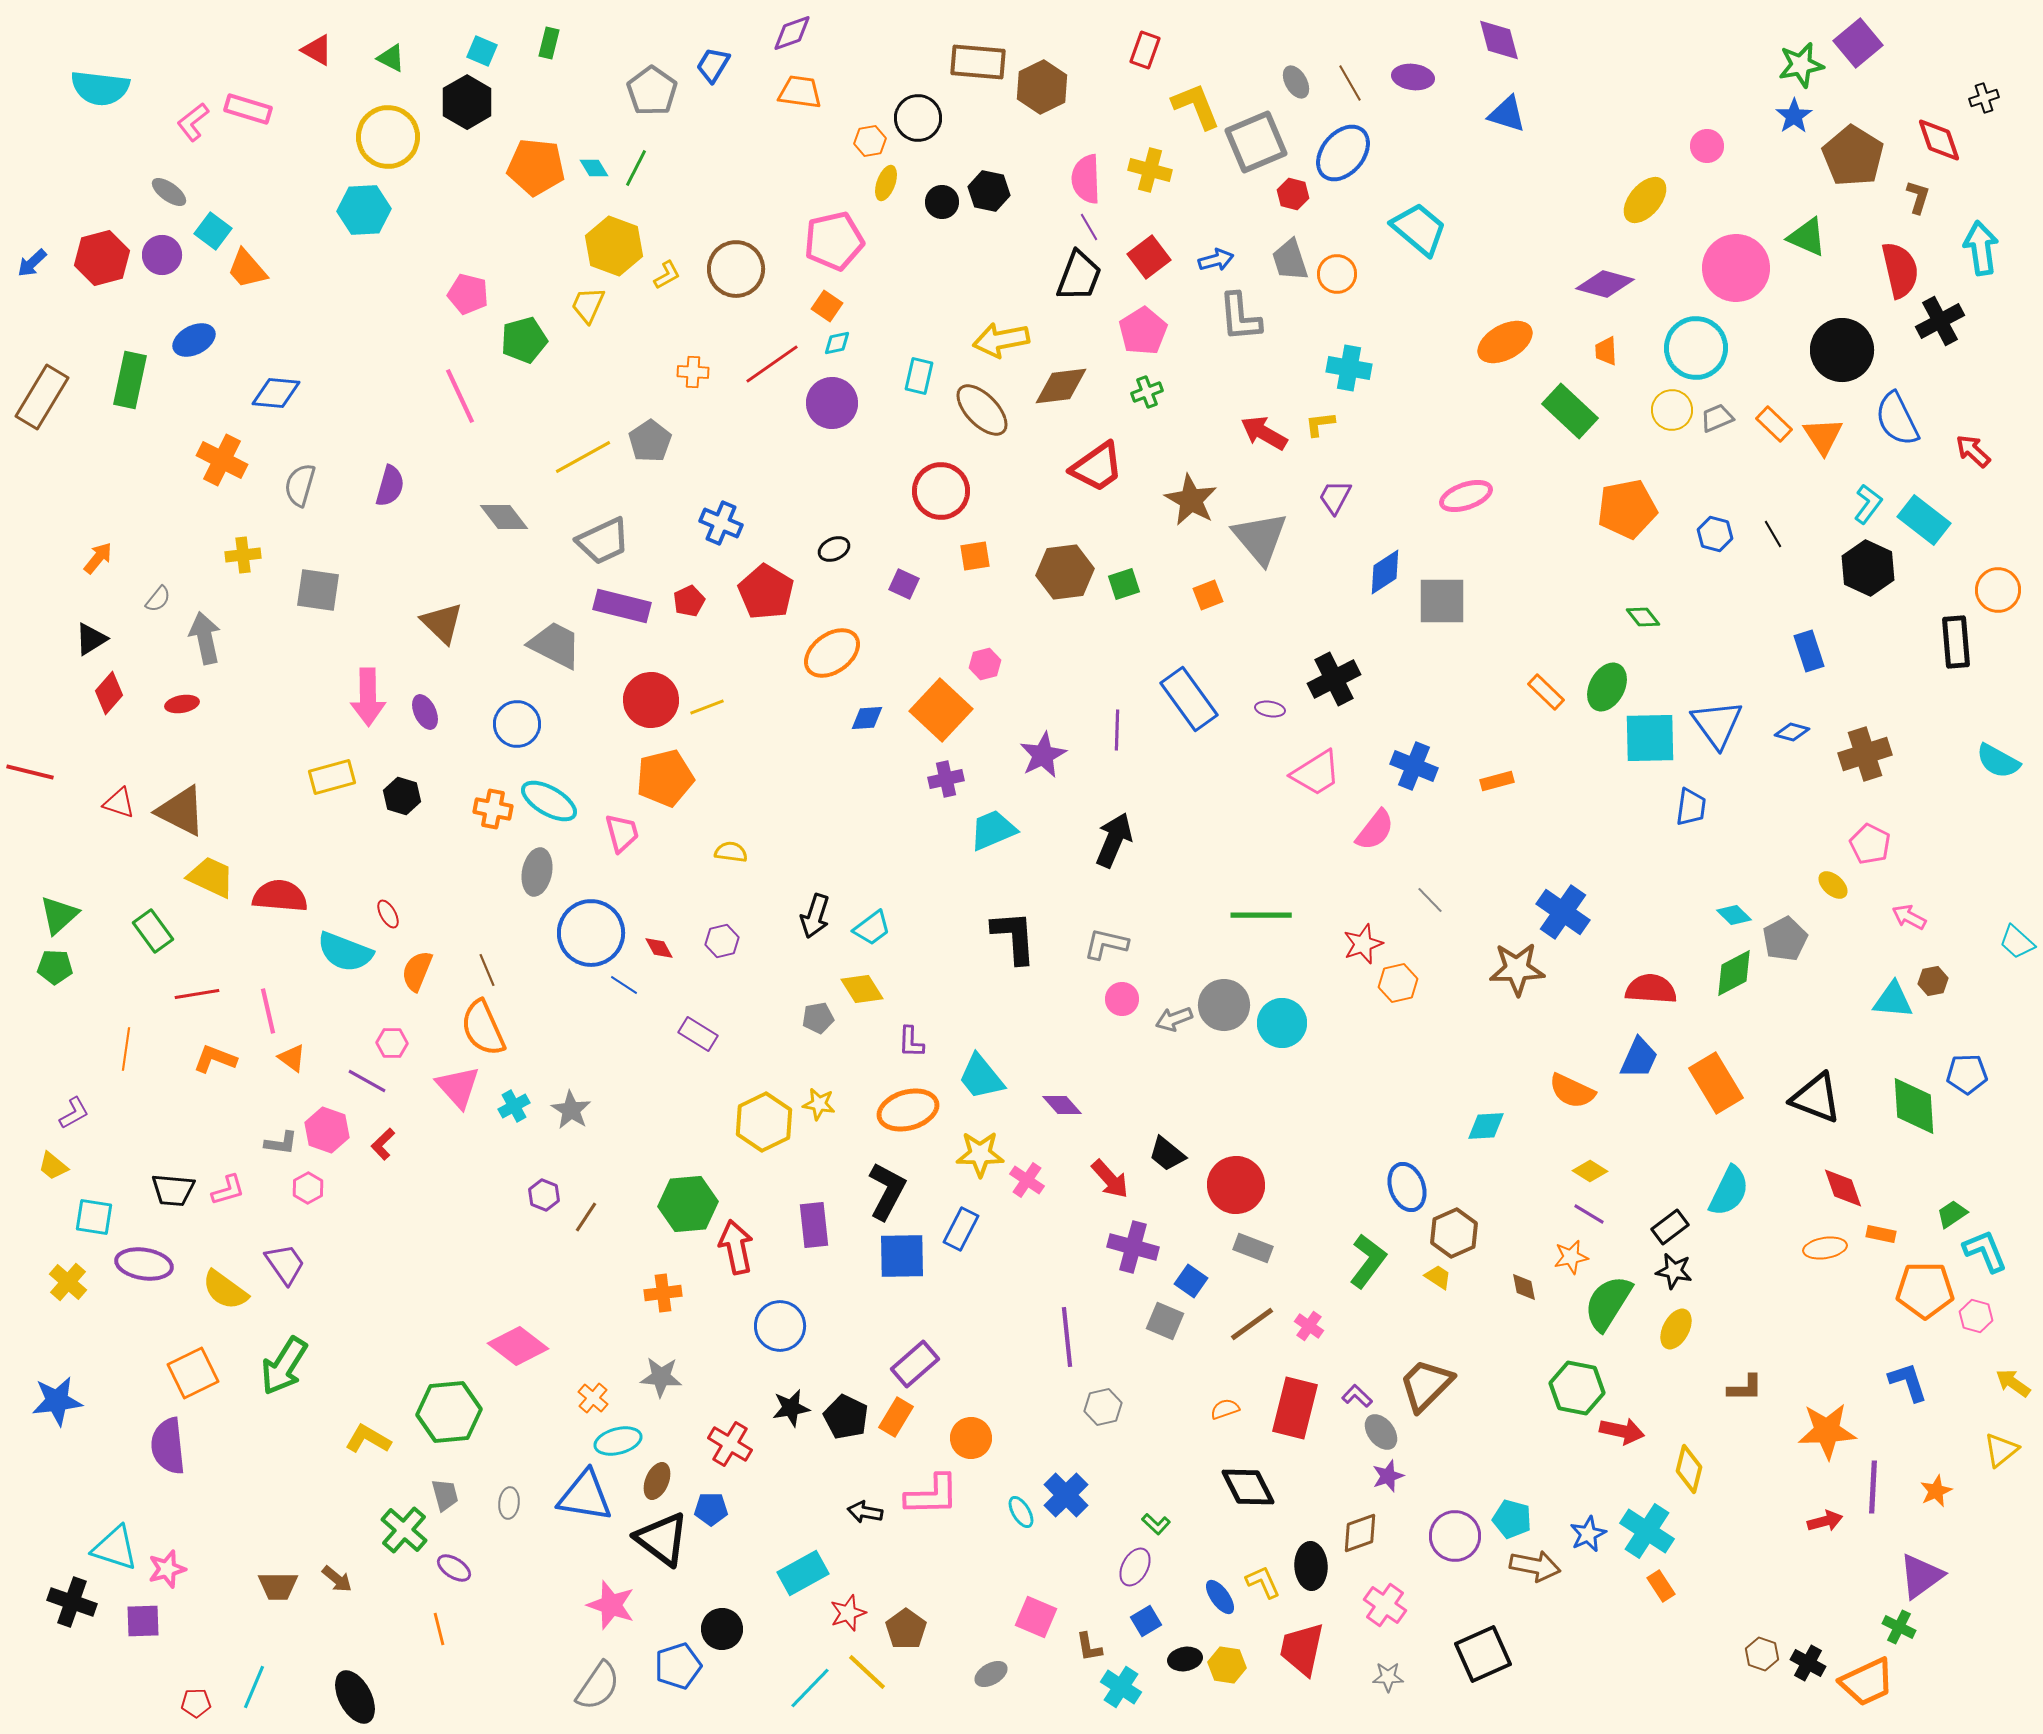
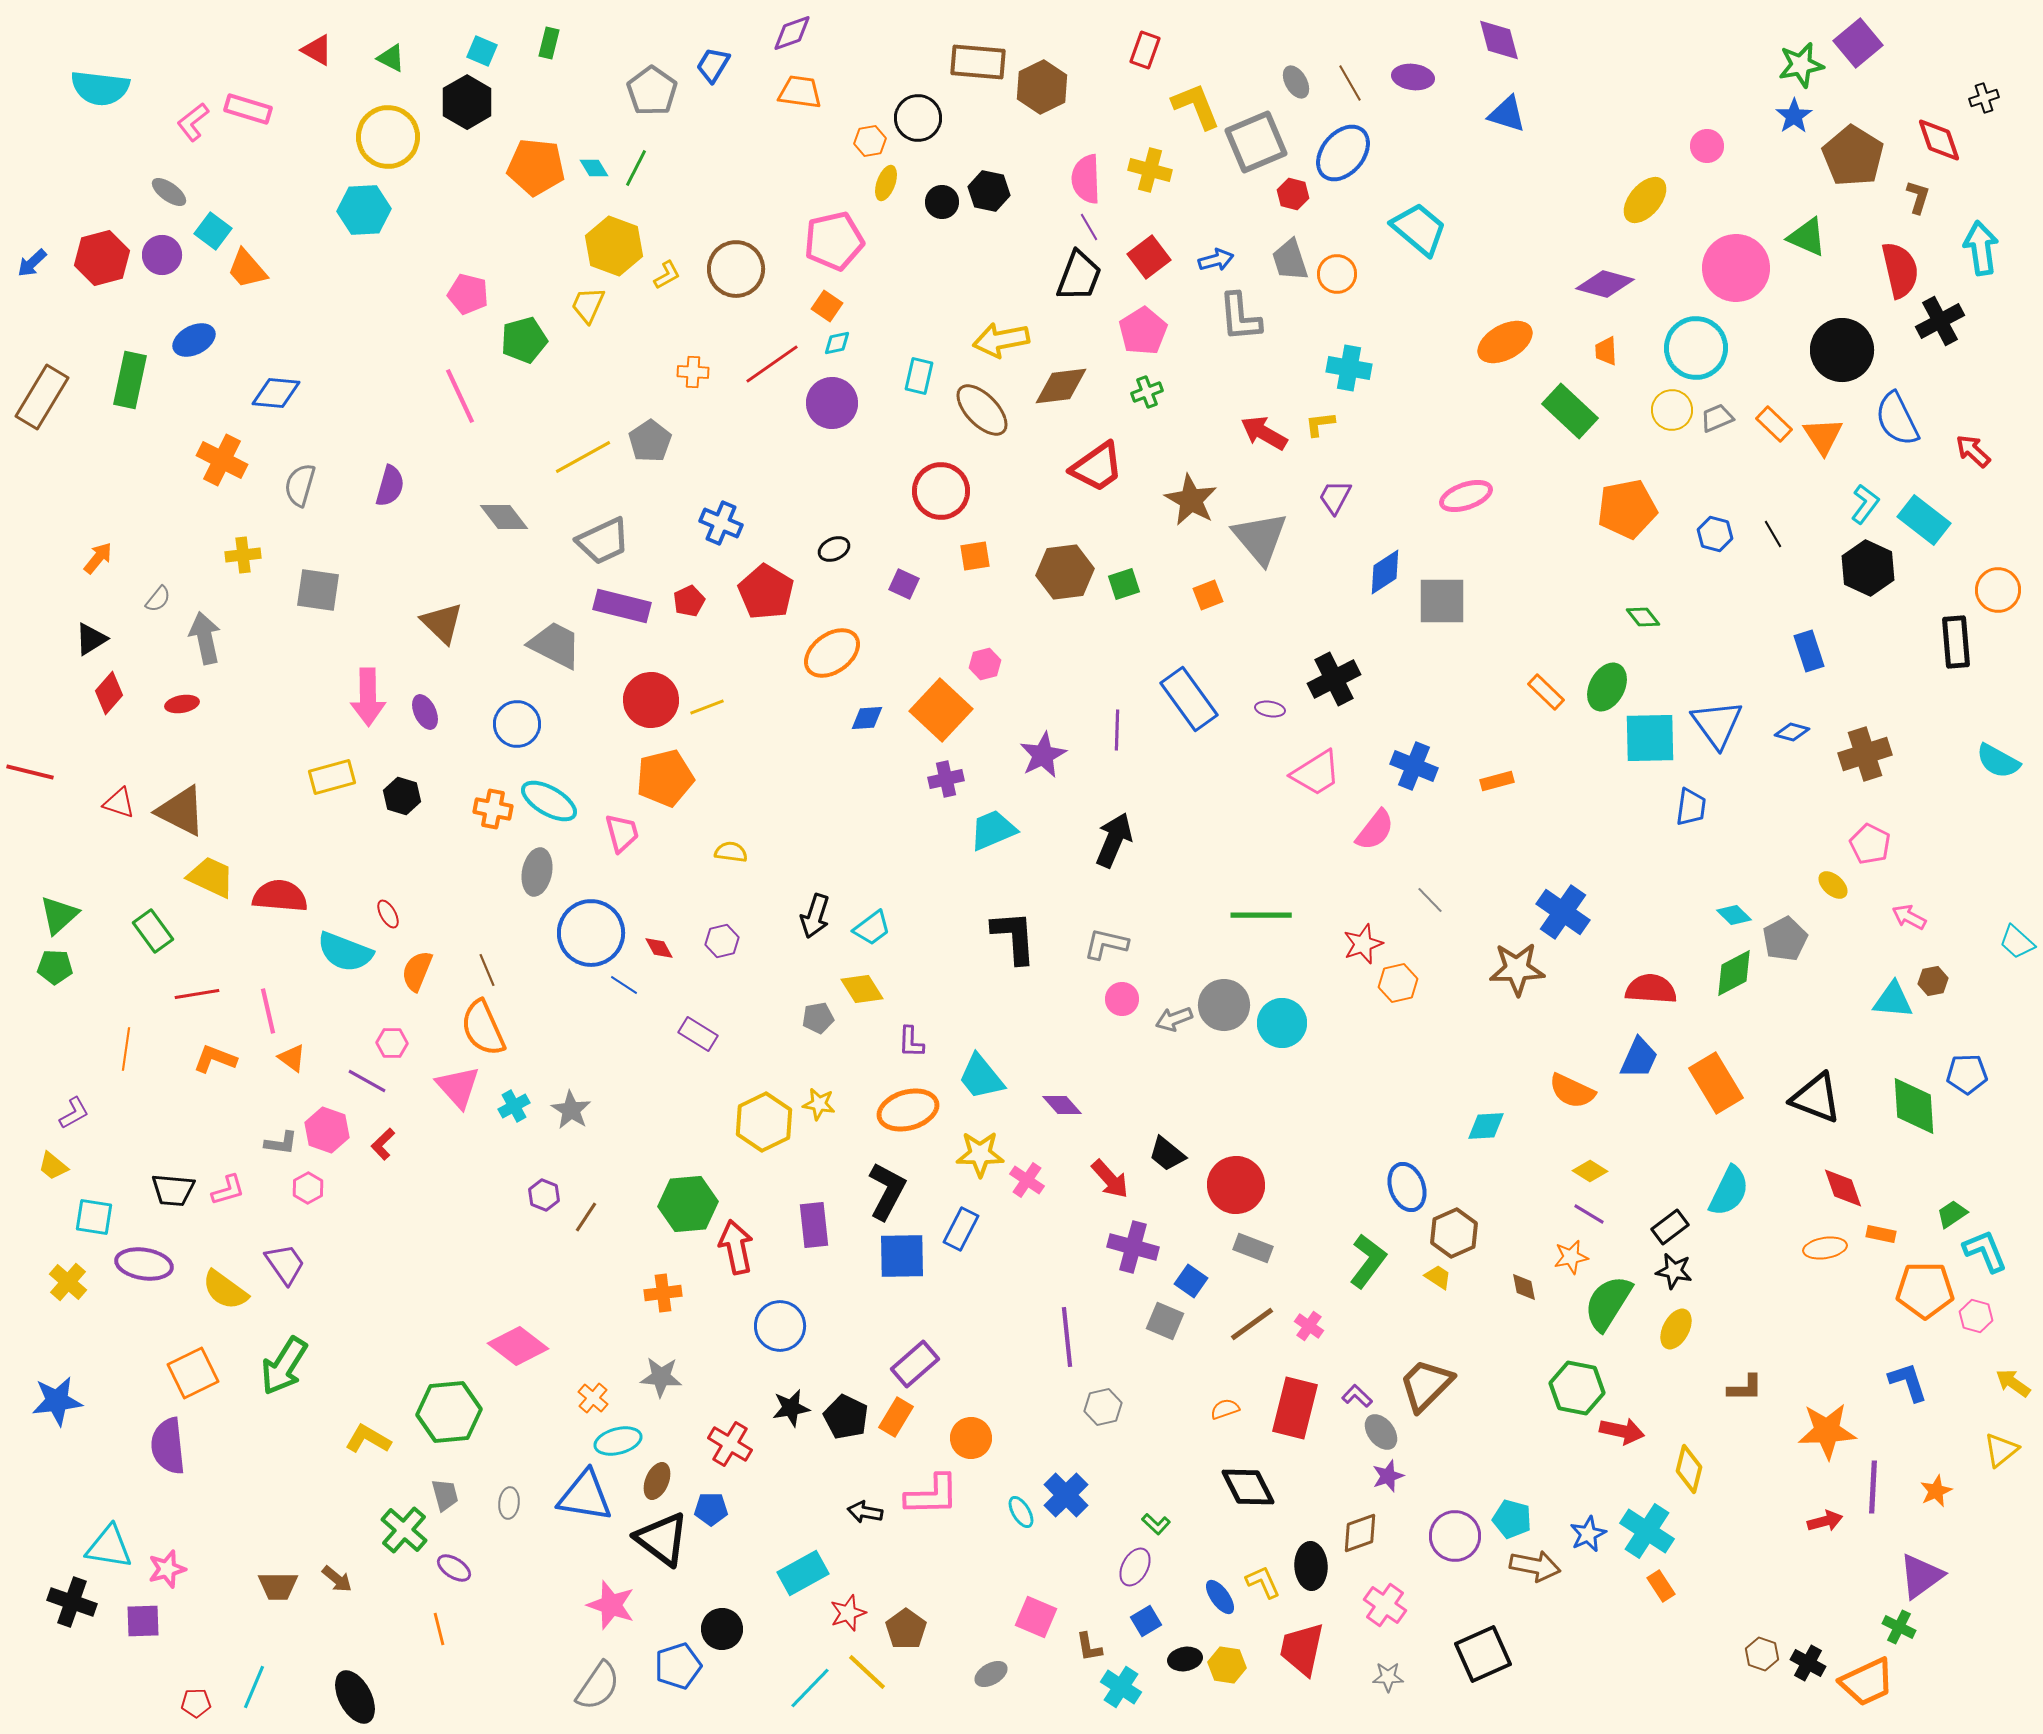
cyan L-shape at (1868, 504): moved 3 px left
cyan triangle at (115, 1548): moved 6 px left, 1 px up; rotated 9 degrees counterclockwise
